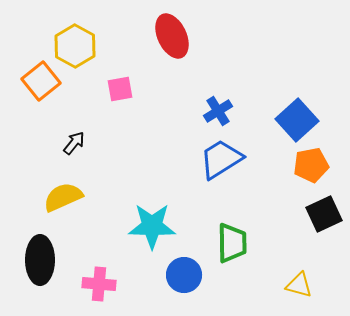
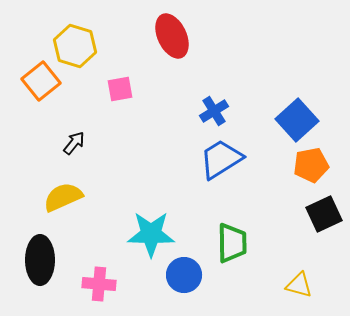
yellow hexagon: rotated 12 degrees counterclockwise
blue cross: moved 4 px left
cyan star: moved 1 px left, 8 px down
